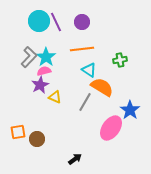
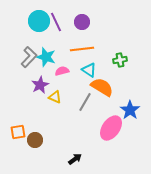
cyan star: rotated 18 degrees counterclockwise
pink semicircle: moved 18 px right
brown circle: moved 2 px left, 1 px down
